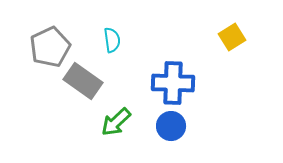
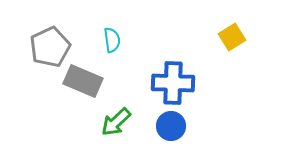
gray rectangle: rotated 12 degrees counterclockwise
